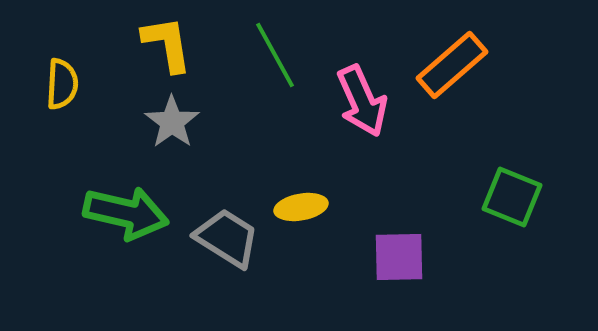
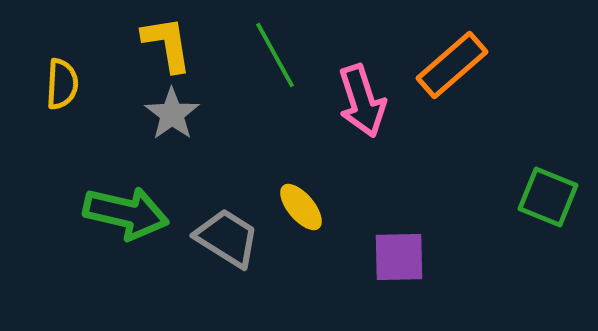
pink arrow: rotated 6 degrees clockwise
gray star: moved 8 px up
green square: moved 36 px right
yellow ellipse: rotated 60 degrees clockwise
